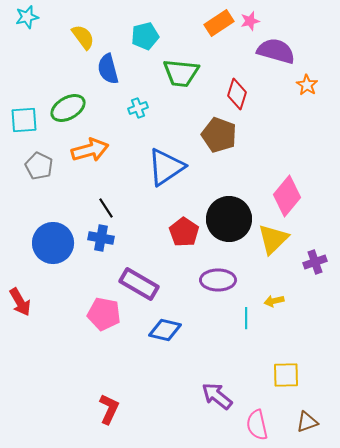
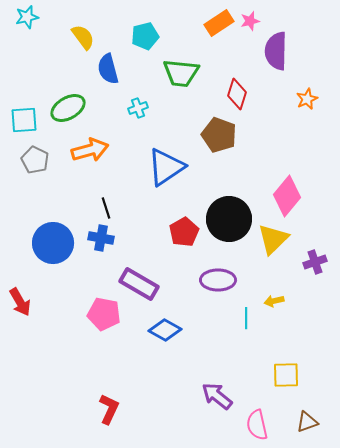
purple semicircle: rotated 105 degrees counterclockwise
orange star: moved 14 px down; rotated 15 degrees clockwise
gray pentagon: moved 4 px left, 6 px up
black line: rotated 15 degrees clockwise
red pentagon: rotated 8 degrees clockwise
blue diamond: rotated 16 degrees clockwise
